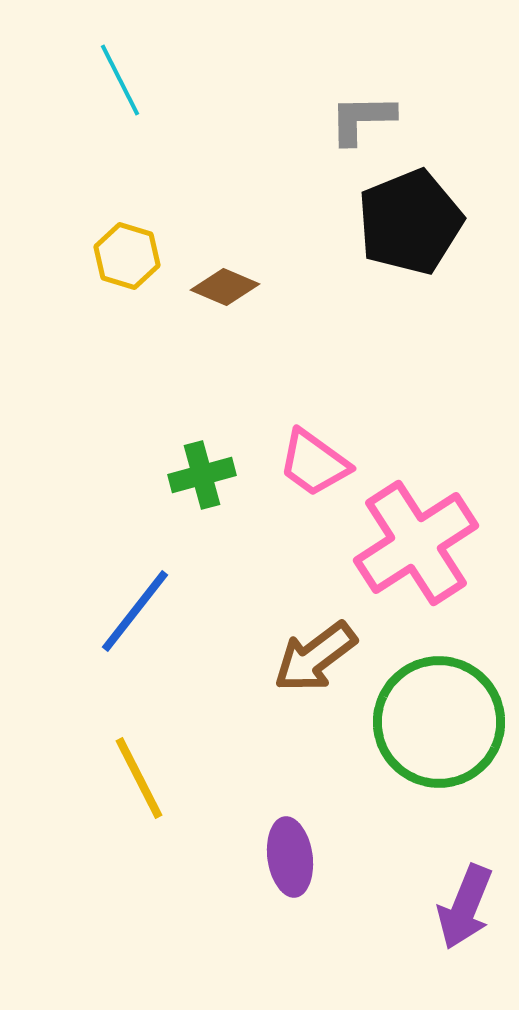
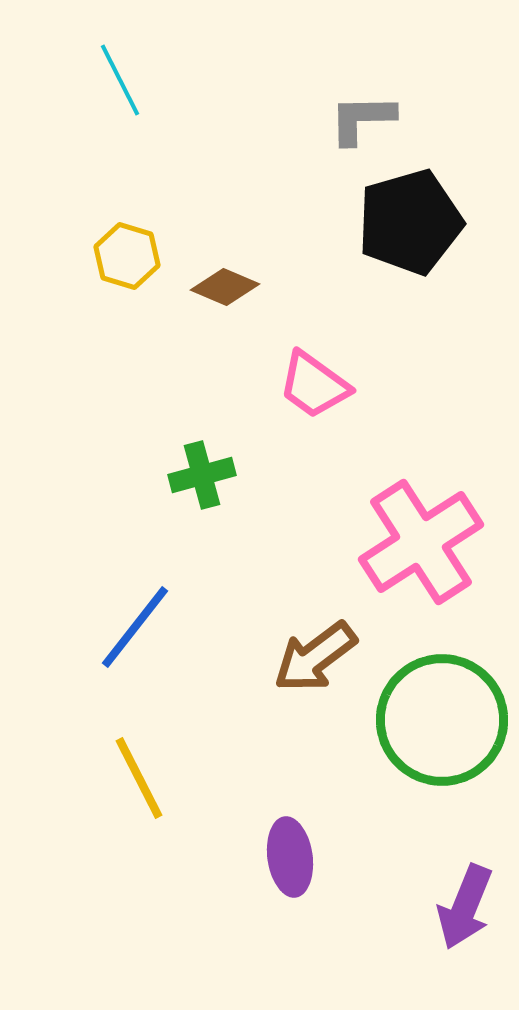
black pentagon: rotated 6 degrees clockwise
pink trapezoid: moved 78 px up
pink cross: moved 5 px right, 1 px up
blue line: moved 16 px down
green circle: moved 3 px right, 2 px up
